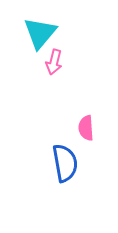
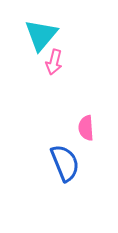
cyan triangle: moved 1 px right, 2 px down
blue semicircle: rotated 12 degrees counterclockwise
